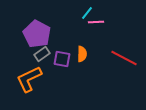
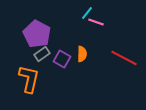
pink line: rotated 21 degrees clockwise
purple square: rotated 18 degrees clockwise
orange L-shape: rotated 128 degrees clockwise
